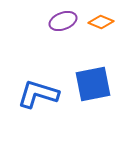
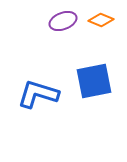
orange diamond: moved 2 px up
blue square: moved 1 px right, 3 px up
